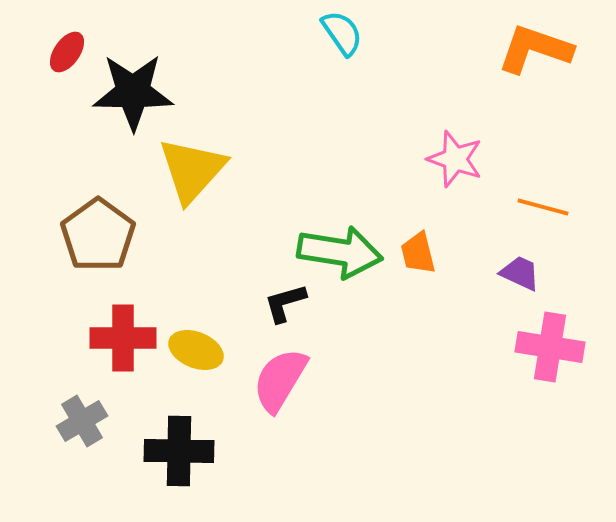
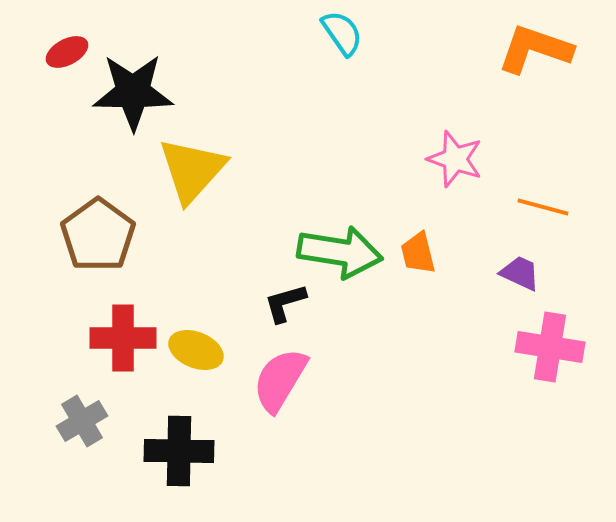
red ellipse: rotated 27 degrees clockwise
